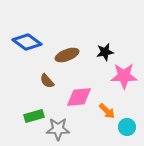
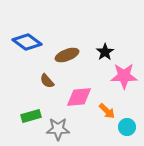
black star: rotated 24 degrees counterclockwise
green rectangle: moved 3 px left
